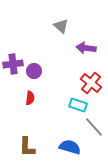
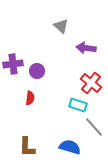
purple circle: moved 3 px right
